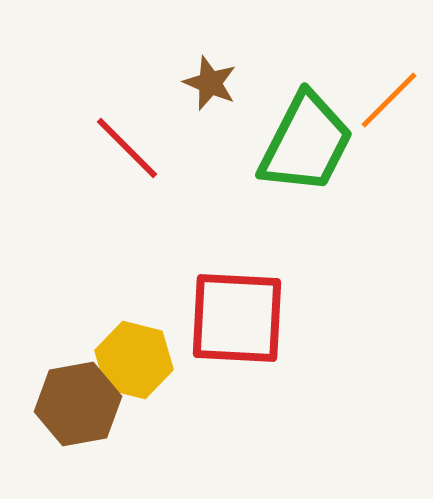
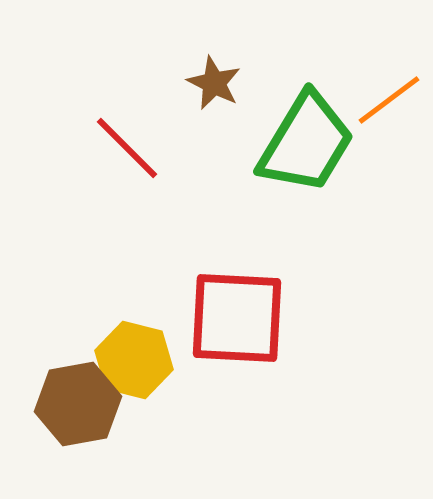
brown star: moved 4 px right; rotated 4 degrees clockwise
orange line: rotated 8 degrees clockwise
green trapezoid: rotated 4 degrees clockwise
